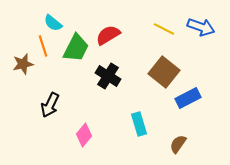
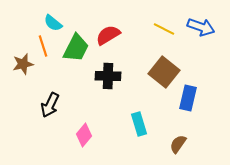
black cross: rotated 30 degrees counterclockwise
blue rectangle: rotated 50 degrees counterclockwise
